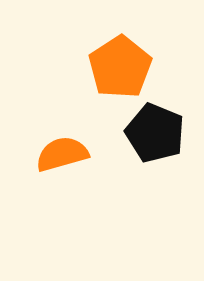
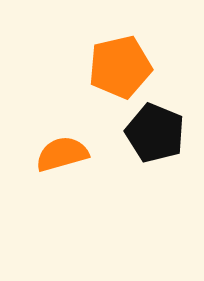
orange pentagon: rotated 20 degrees clockwise
